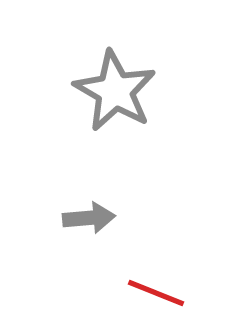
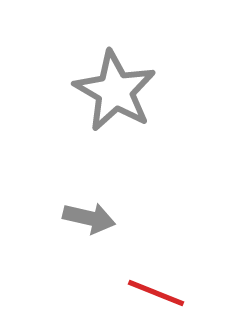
gray arrow: rotated 18 degrees clockwise
